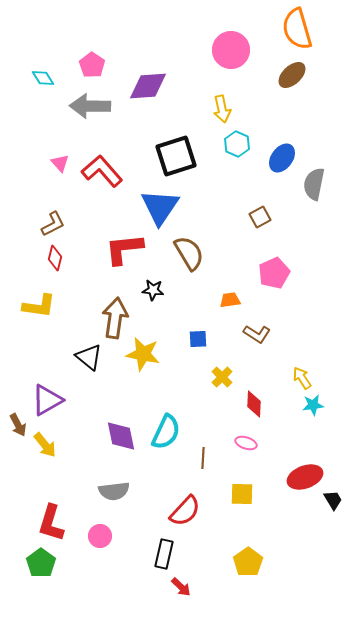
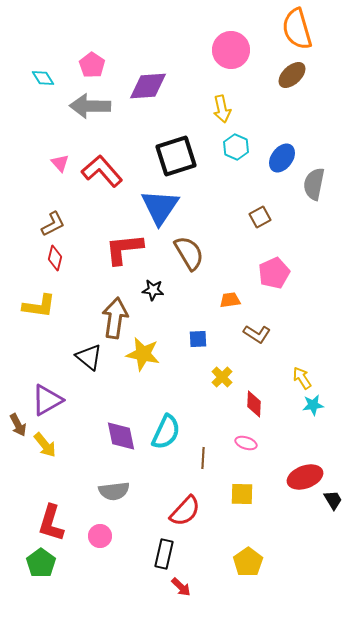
cyan hexagon at (237, 144): moved 1 px left, 3 px down
